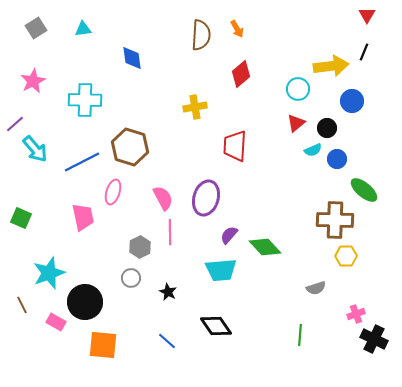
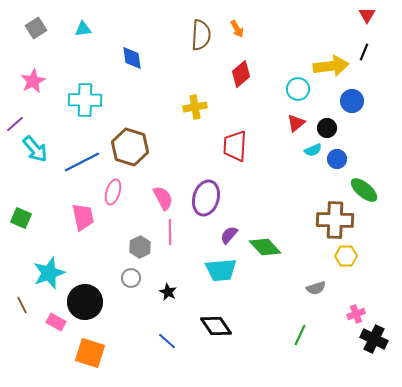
green line at (300, 335): rotated 20 degrees clockwise
orange square at (103, 345): moved 13 px left, 8 px down; rotated 12 degrees clockwise
